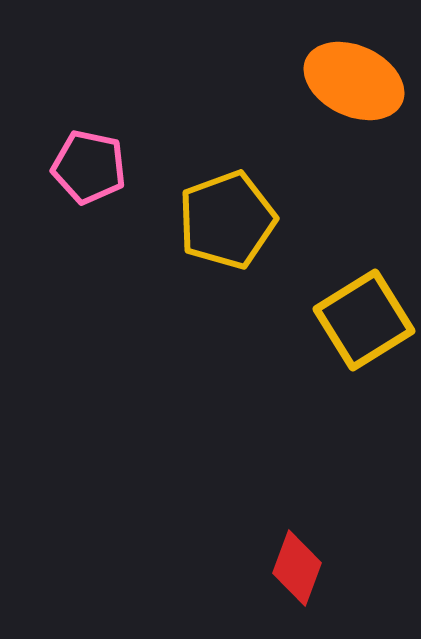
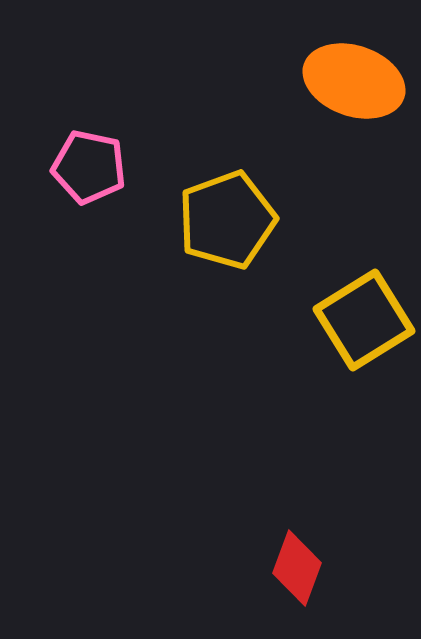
orange ellipse: rotated 6 degrees counterclockwise
